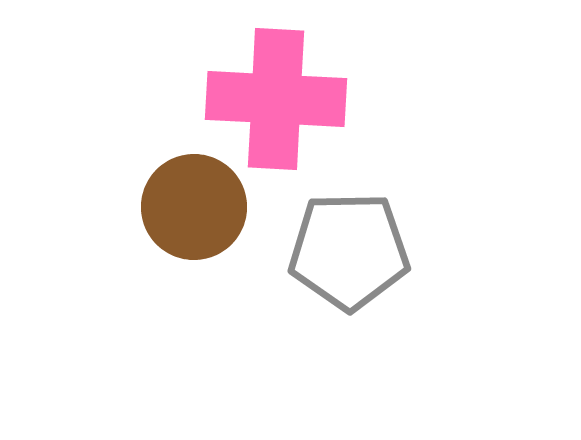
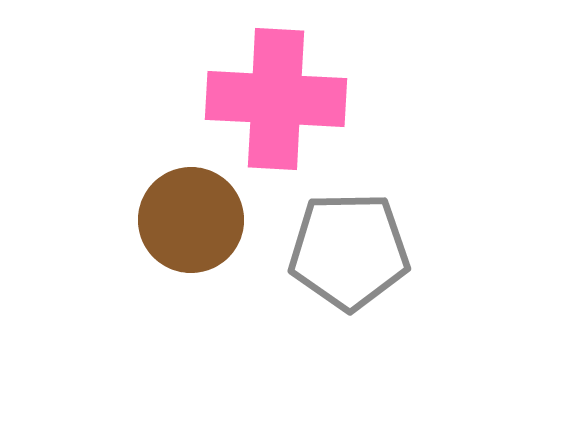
brown circle: moved 3 px left, 13 px down
